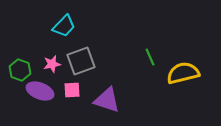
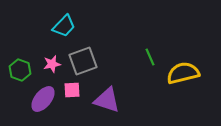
gray square: moved 2 px right
purple ellipse: moved 3 px right, 8 px down; rotated 72 degrees counterclockwise
